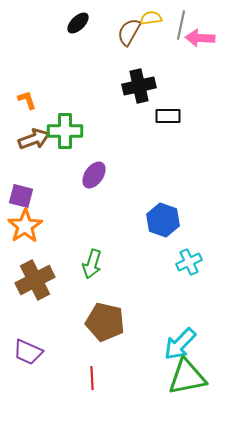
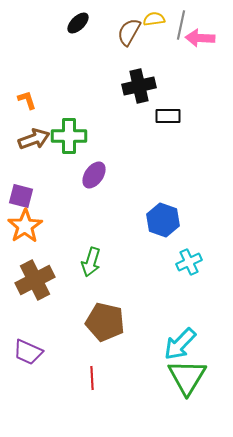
yellow semicircle: moved 3 px right, 1 px down
green cross: moved 4 px right, 5 px down
green arrow: moved 1 px left, 2 px up
green triangle: rotated 48 degrees counterclockwise
